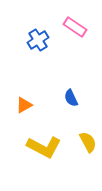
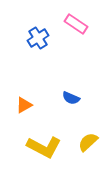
pink rectangle: moved 1 px right, 3 px up
blue cross: moved 2 px up
blue semicircle: rotated 42 degrees counterclockwise
yellow semicircle: rotated 105 degrees counterclockwise
